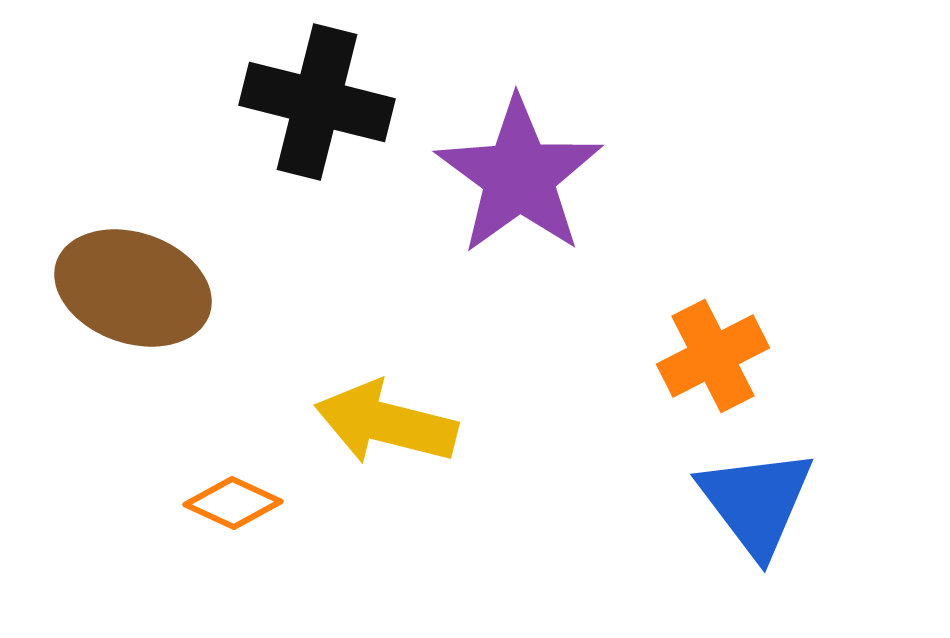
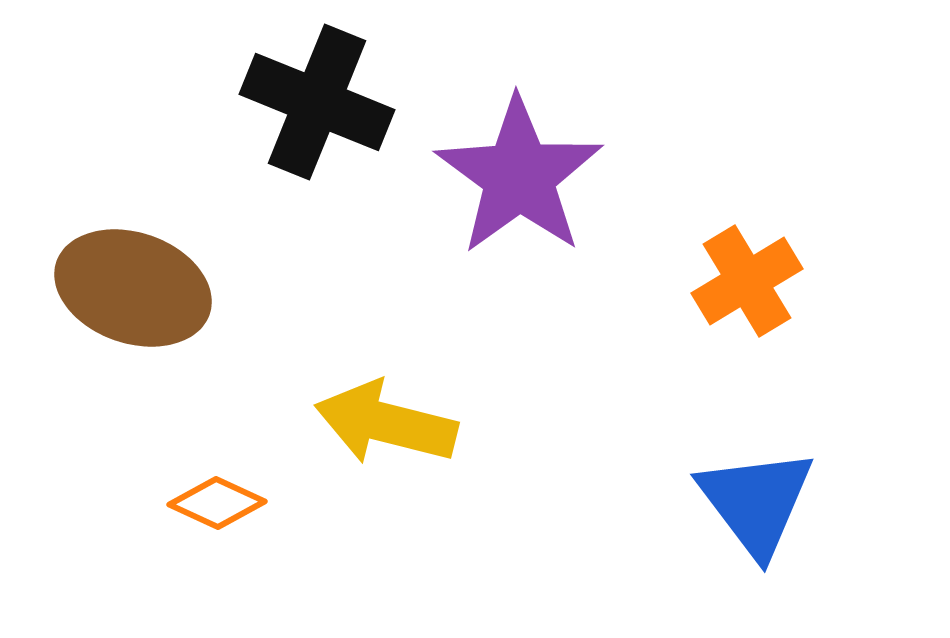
black cross: rotated 8 degrees clockwise
orange cross: moved 34 px right, 75 px up; rotated 4 degrees counterclockwise
orange diamond: moved 16 px left
